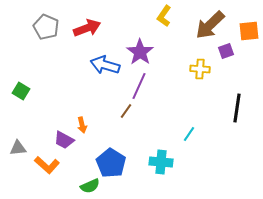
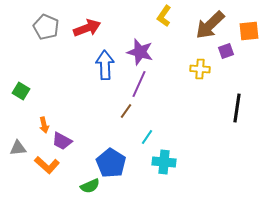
purple star: rotated 20 degrees counterclockwise
blue arrow: rotated 72 degrees clockwise
purple line: moved 2 px up
orange arrow: moved 38 px left
cyan line: moved 42 px left, 3 px down
purple trapezoid: moved 2 px left, 1 px down
cyan cross: moved 3 px right
